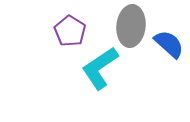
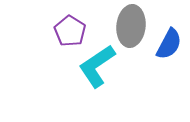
blue semicircle: rotated 76 degrees clockwise
cyan L-shape: moved 3 px left, 2 px up
